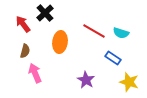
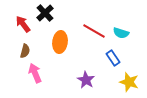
blue rectangle: rotated 21 degrees clockwise
